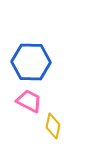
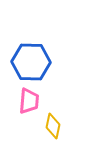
pink trapezoid: rotated 68 degrees clockwise
